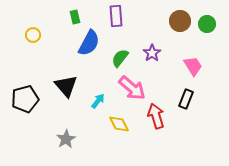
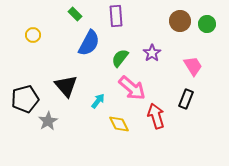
green rectangle: moved 3 px up; rotated 32 degrees counterclockwise
gray star: moved 18 px left, 18 px up
